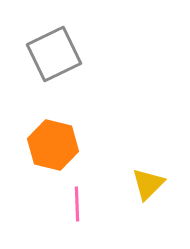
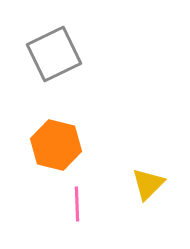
orange hexagon: moved 3 px right
